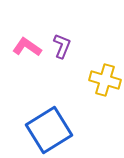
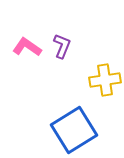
yellow cross: rotated 24 degrees counterclockwise
blue square: moved 25 px right
